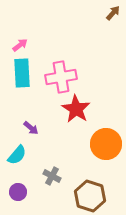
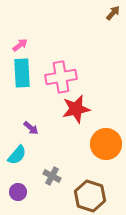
red star: rotated 28 degrees clockwise
